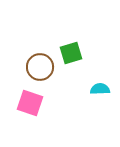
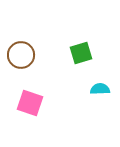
green square: moved 10 px right
brown circle: moved 19 px left, 12 px up
